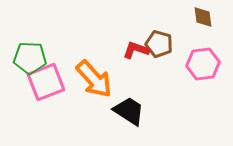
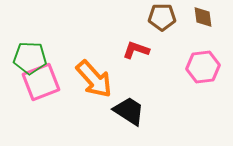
brown pentagon: moved 3 px right, 27 px up; rotated 16 degrees counterclockwise
pink hexagon: moved 3 px down
pink square: moved 5 px left
